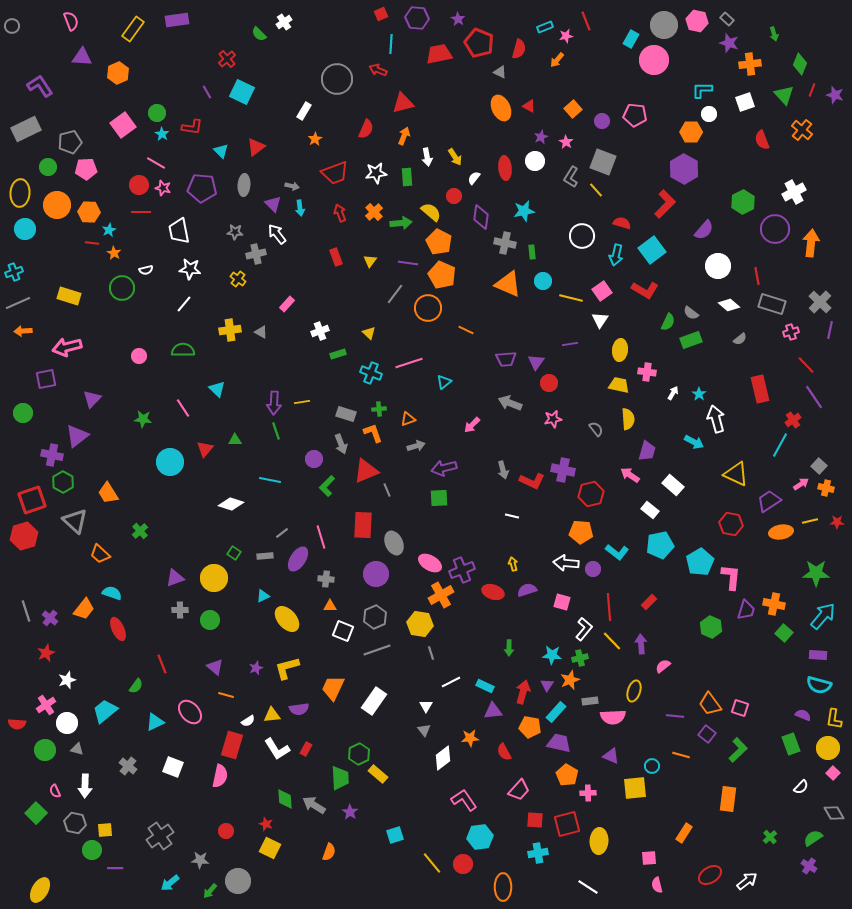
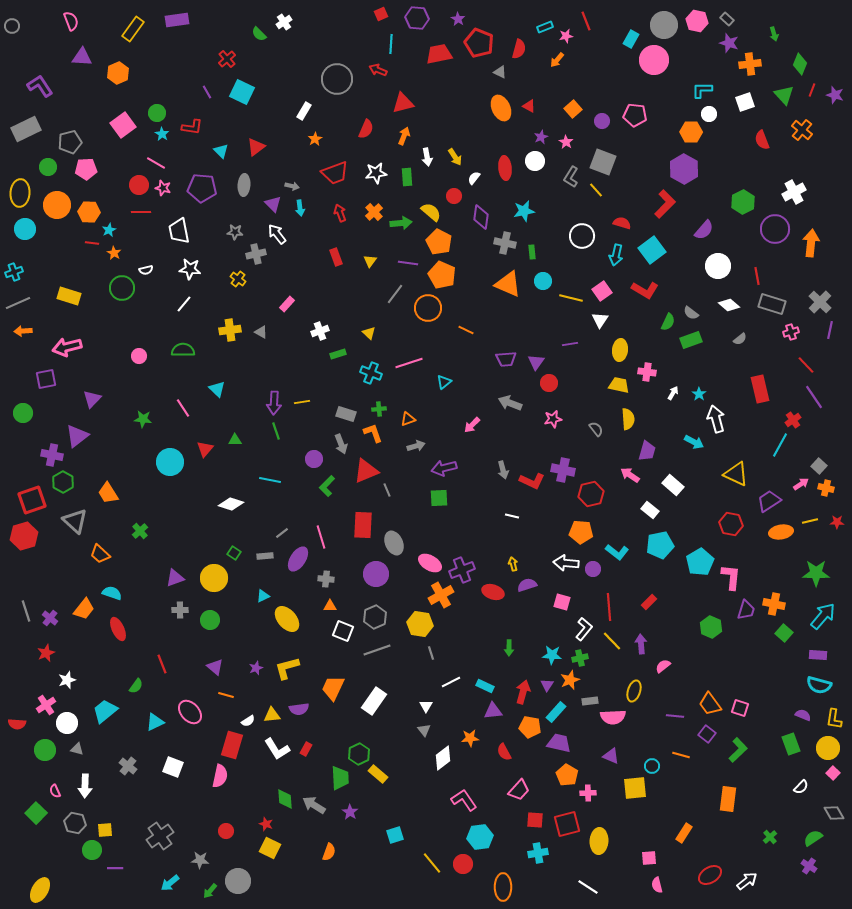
purple semicircle at (527, 590): moved 5 px up
